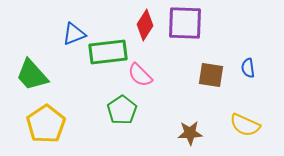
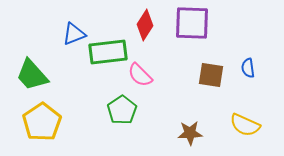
purple square: moved 7 px right
yellow pentagon: moved 4 px left, 2 px up
